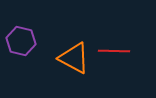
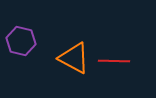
red line: moved 10 px down
